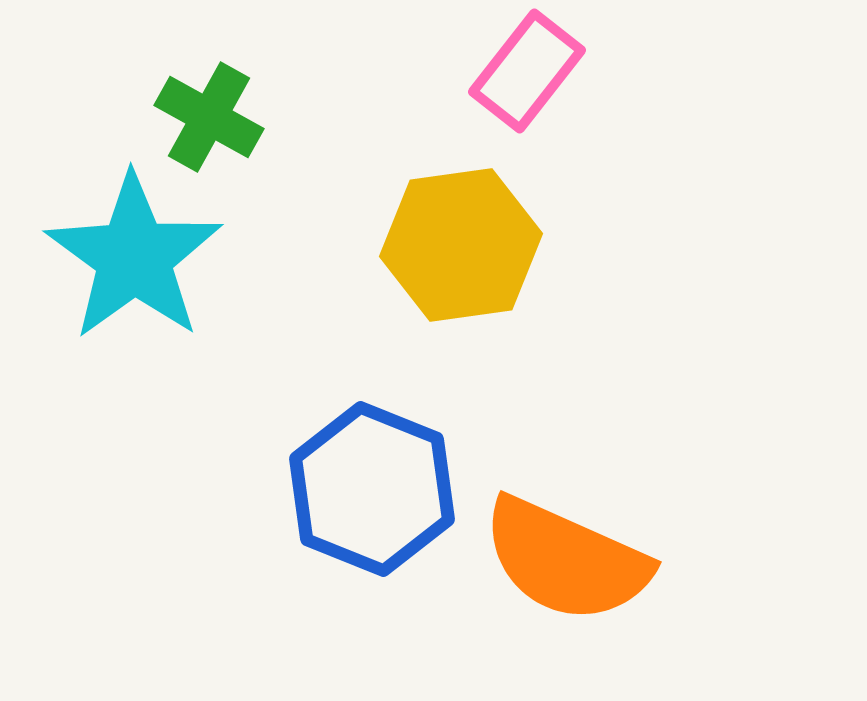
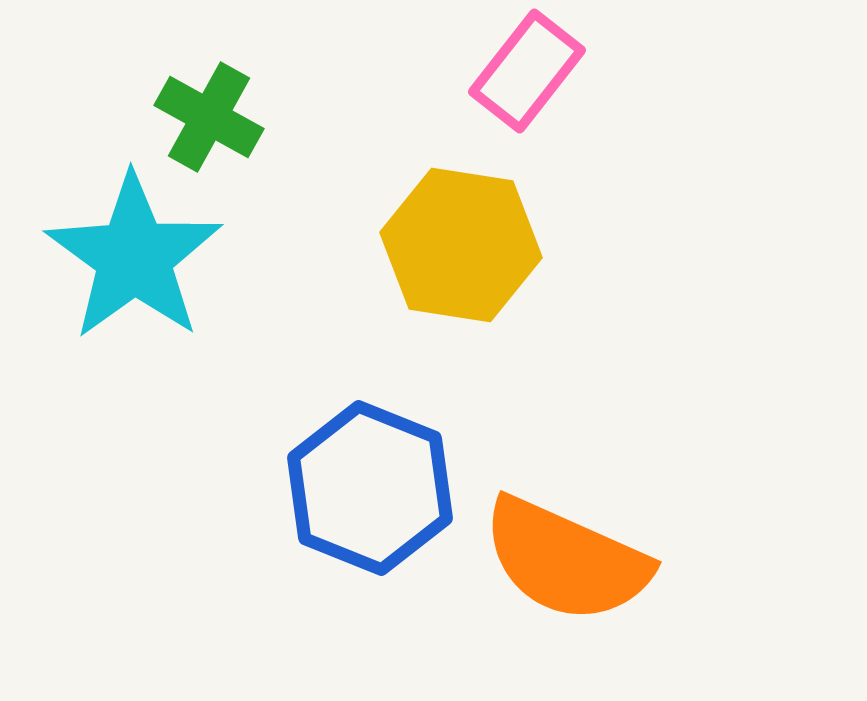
yellow hexagon: rotated 17 degrees clockwise
blue hexagon: moved 2 px left, 1 px up
